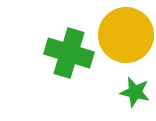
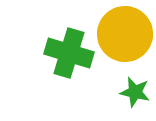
yellow circle: moved 1 px left, 1 px up
